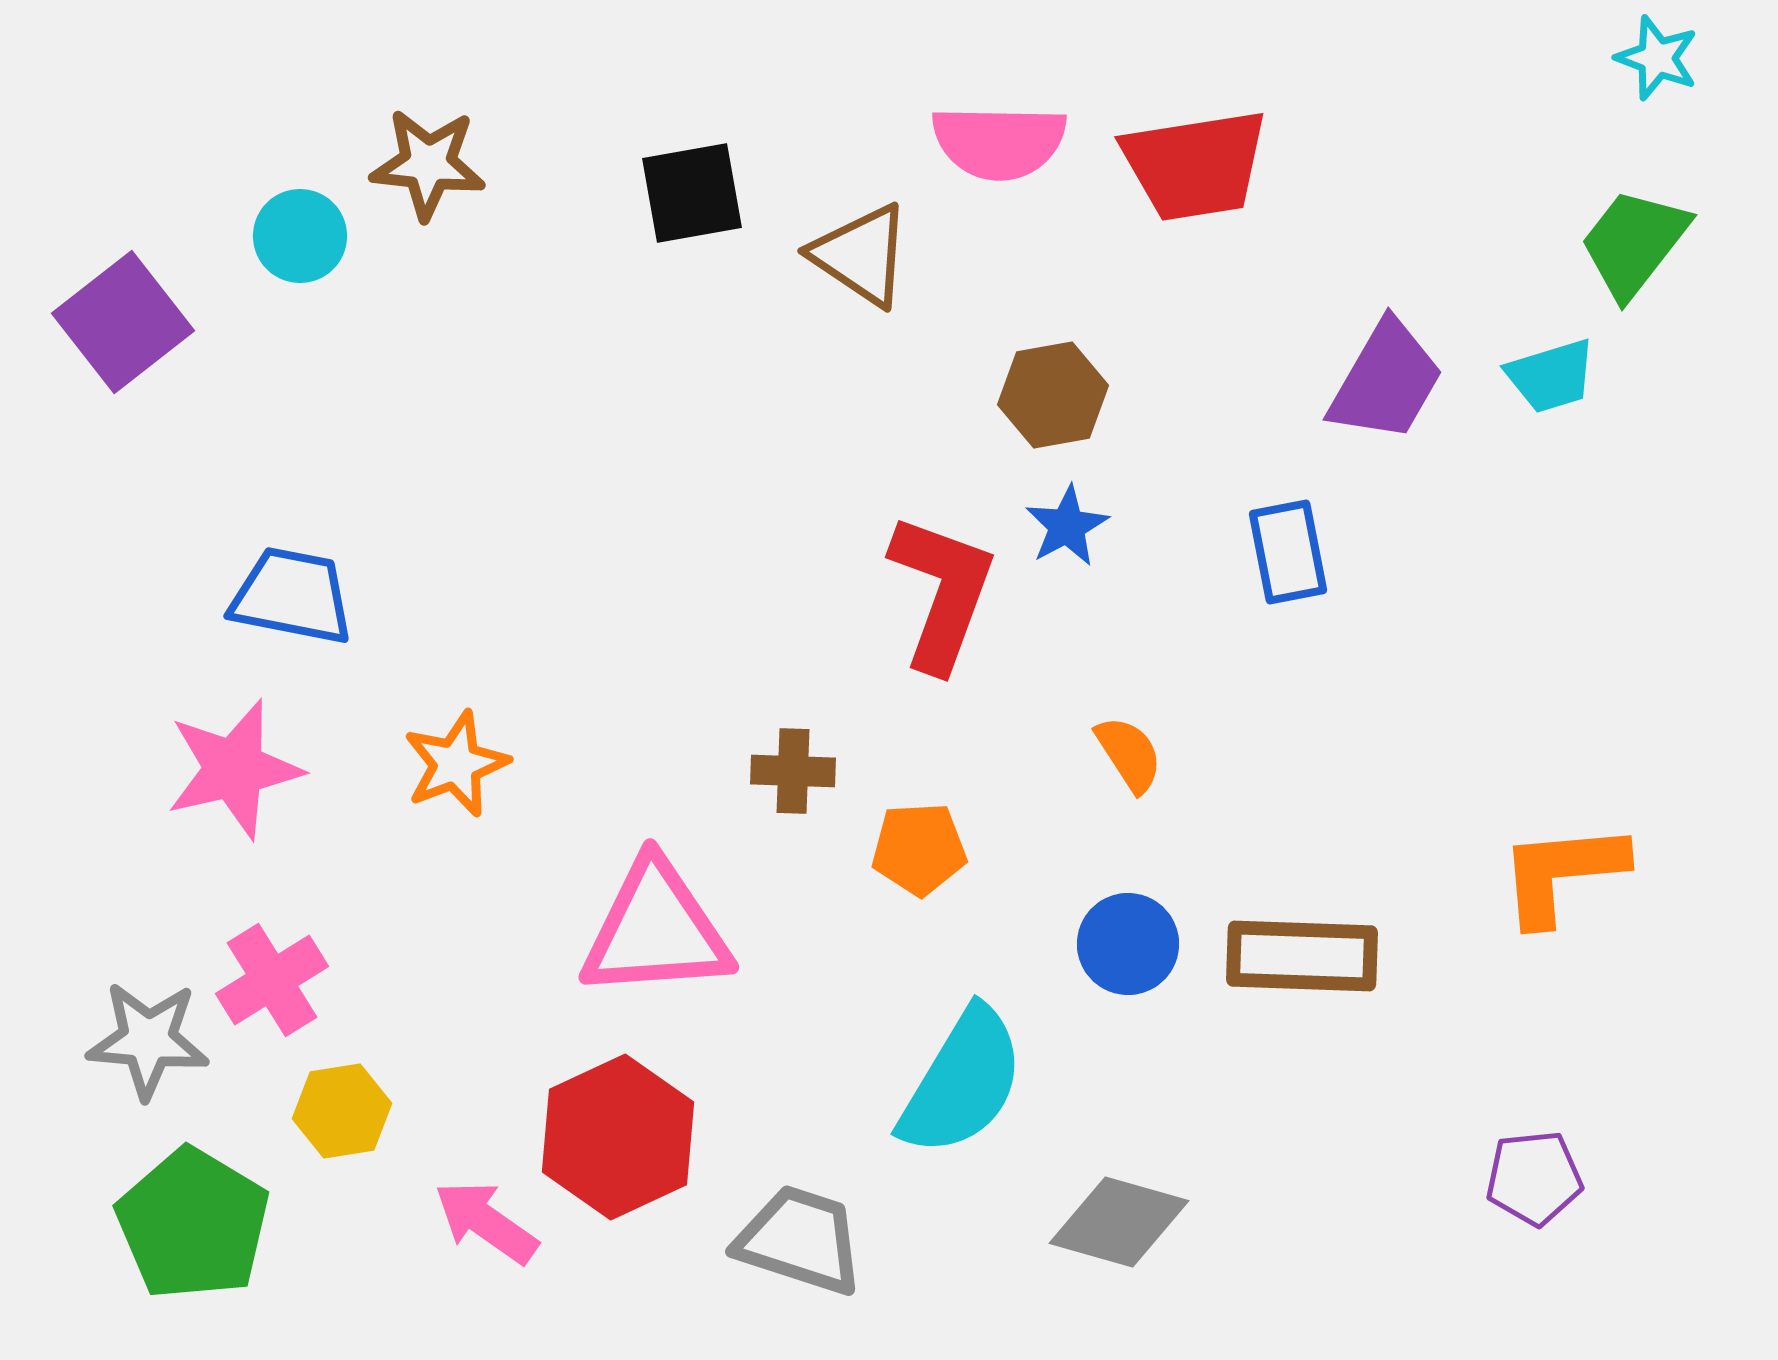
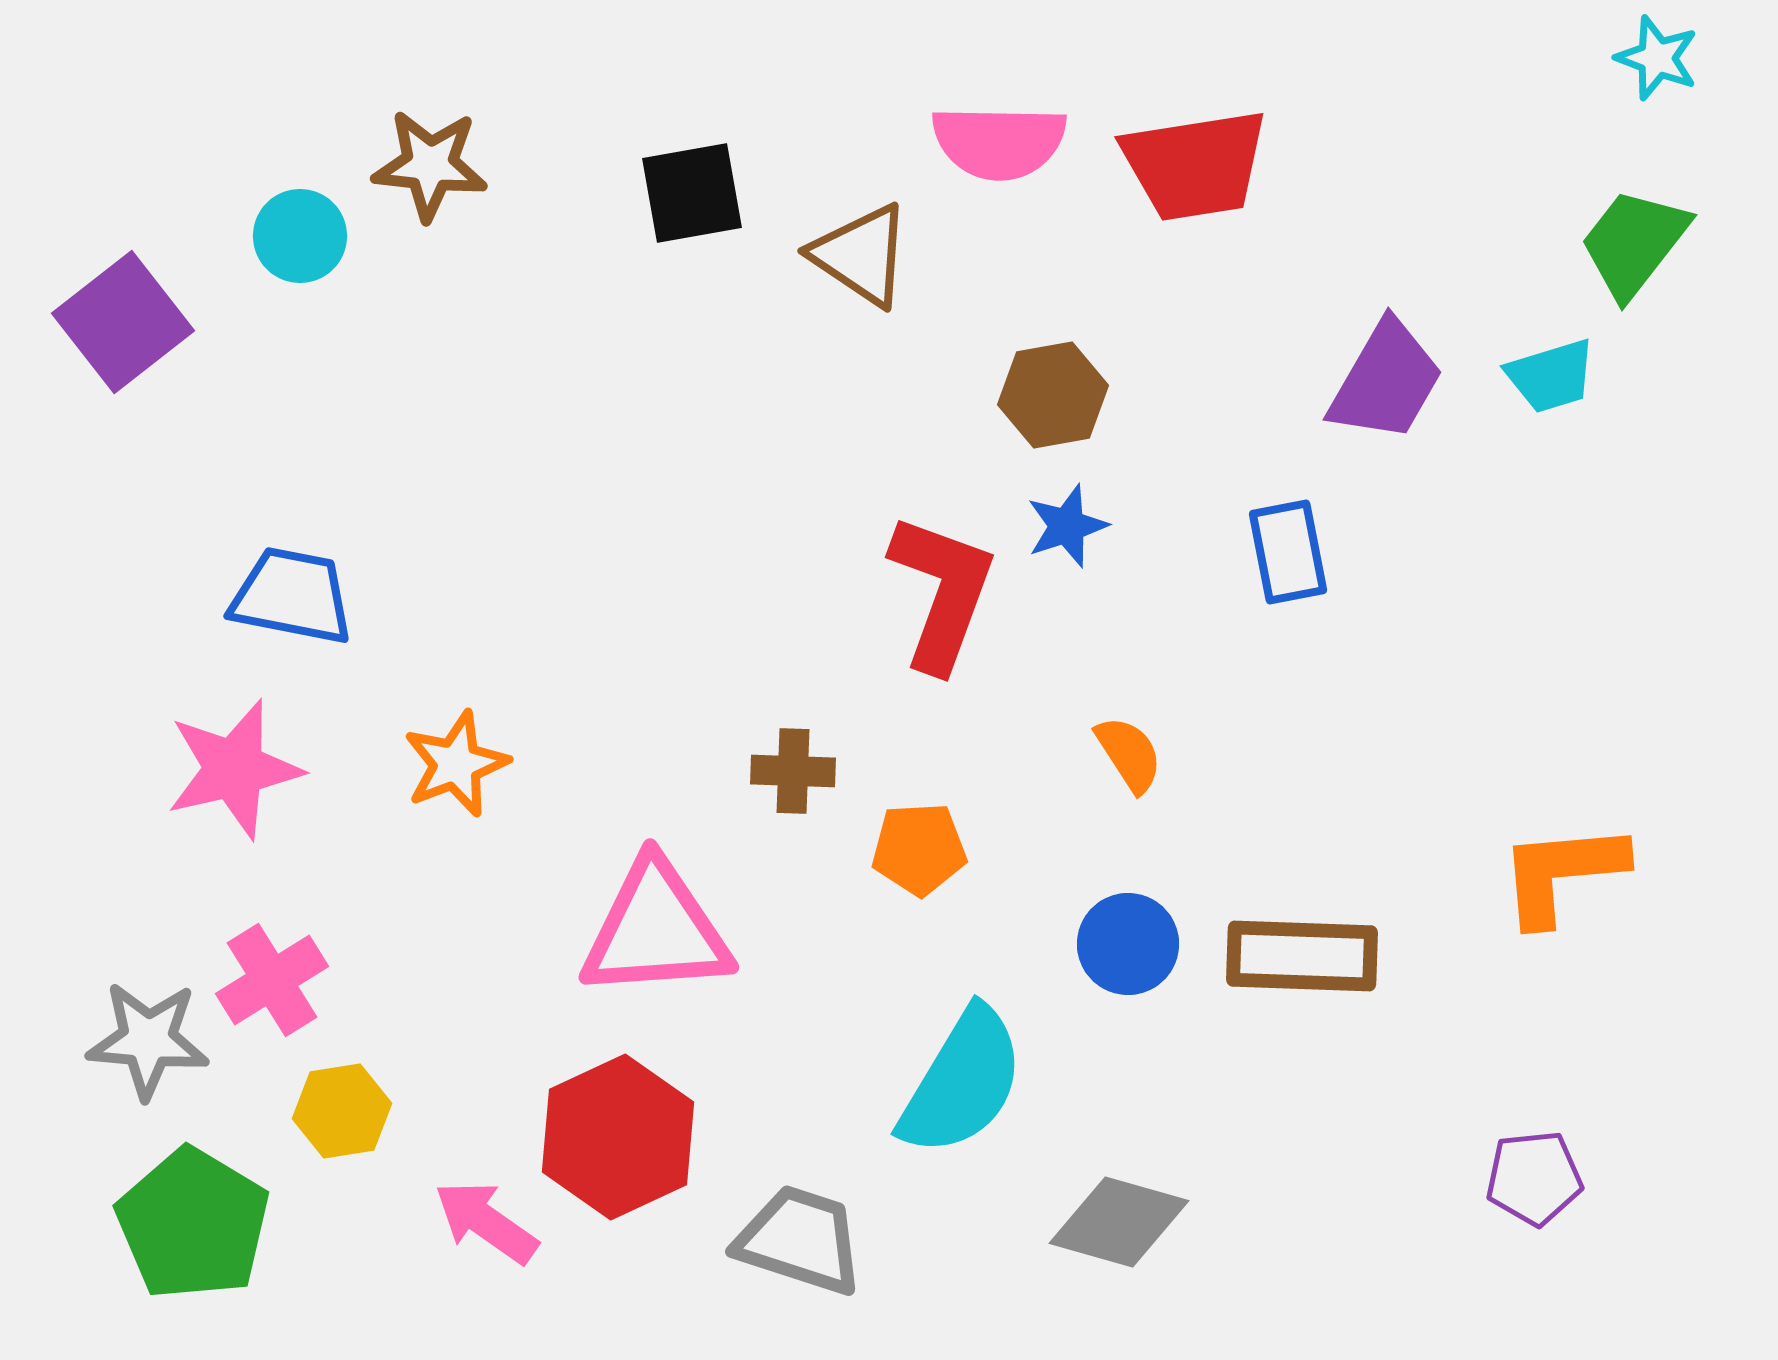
brown star: moved 2 px right, 1 px down
blue star: rotated 10 degrees clockwise
